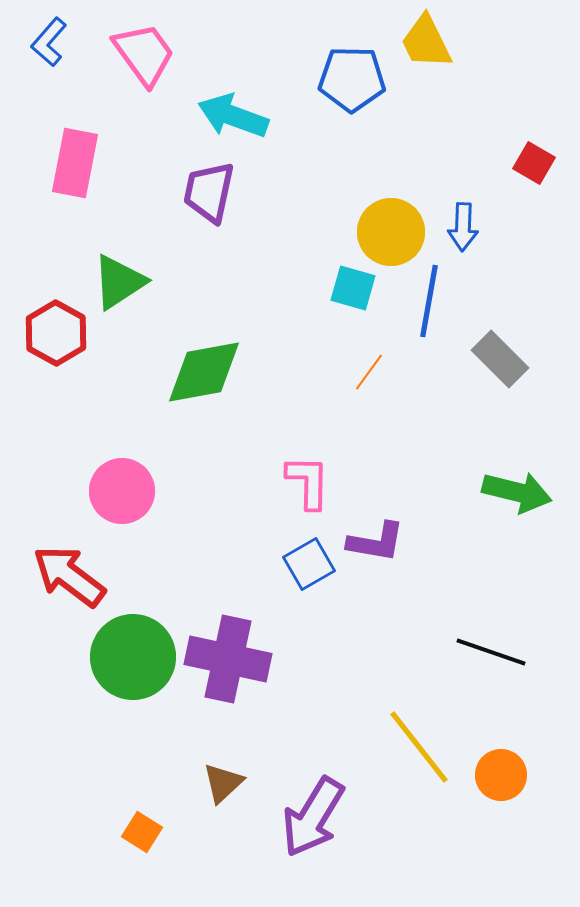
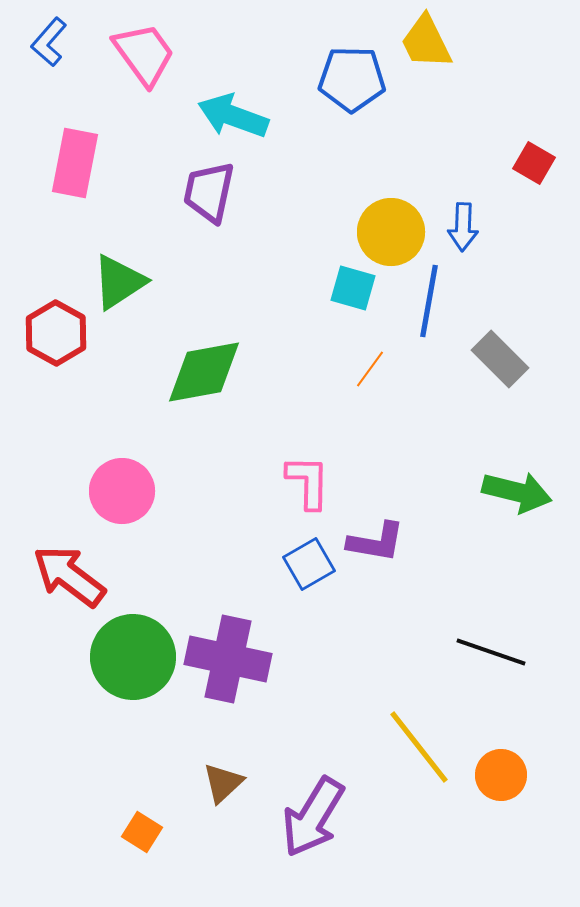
orange line: moved 1 px right, 3 px up
